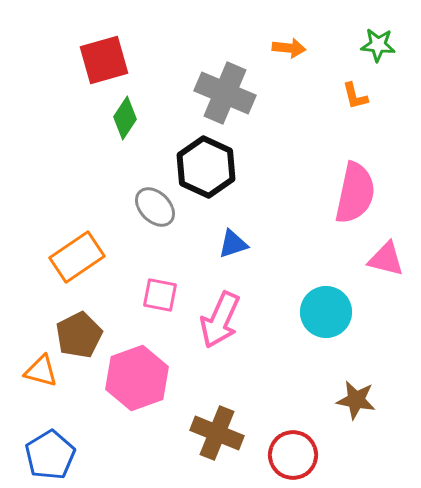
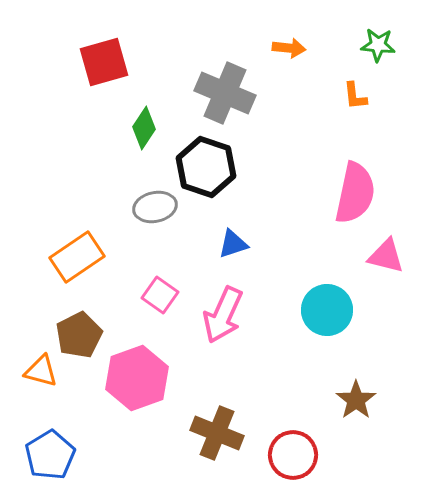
red square: moved 2 px down
orange L-shape: rotated 8 degrees clockwise
green diamond: moved 19 px right, 10 px down
black hexagon: rotated 6 degrees counterclockwise
gray ellipse: rotated 57 degrees counterclockwise
pink triangle: moved 3 px up
pink square: rotated 24 degrees clockwise
cyan circle: moved 1 px right, 2 px up
pink arrow: moved 3 px right, 5 px up
brown star: rotated 27 degrees clockwise
